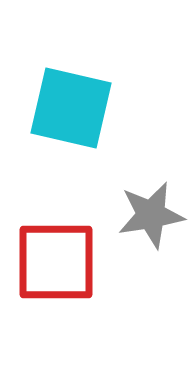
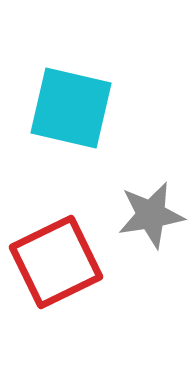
red square: rotated 26 degrees counterclockwise
